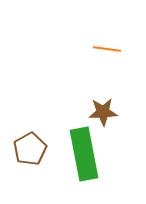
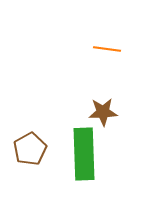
green rectangle: rotated 9 degrees clockwise
